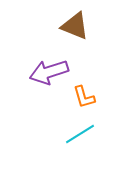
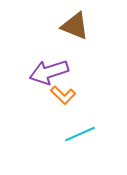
orange L-shape: moved 21 px left, 2 px up; rotated 30 degrees counterclockwise
cyan line: rotated 8 degrees clockwise
